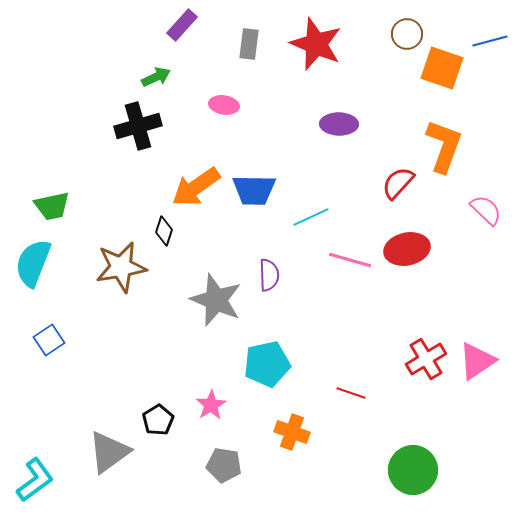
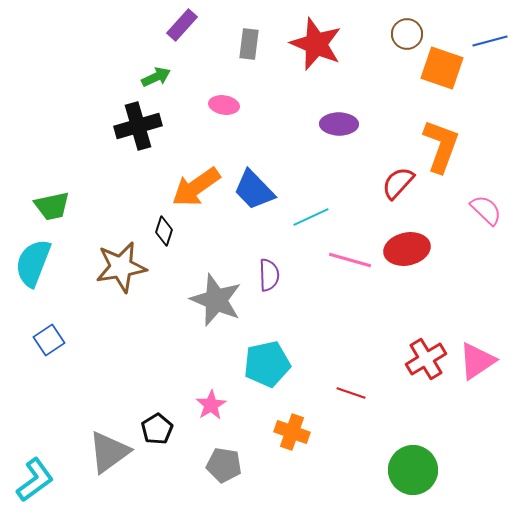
orange L-shape: moved 3 px left
blue trapezoid: rotated 45 degrees clockwise
black pentagon: moved 1 px left, 9 px down
